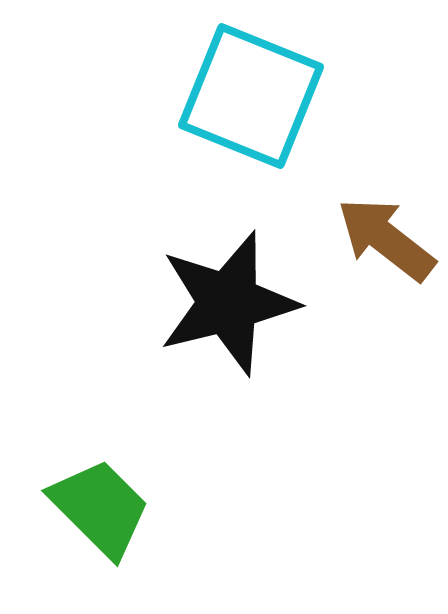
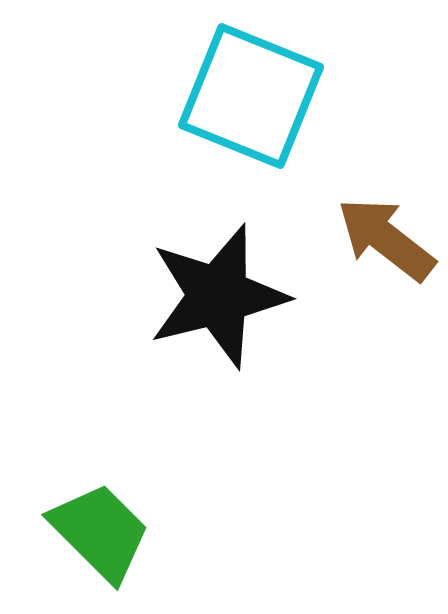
black star: moved 10 px left, 7 px up
green trapezoid: moved 24 px down
